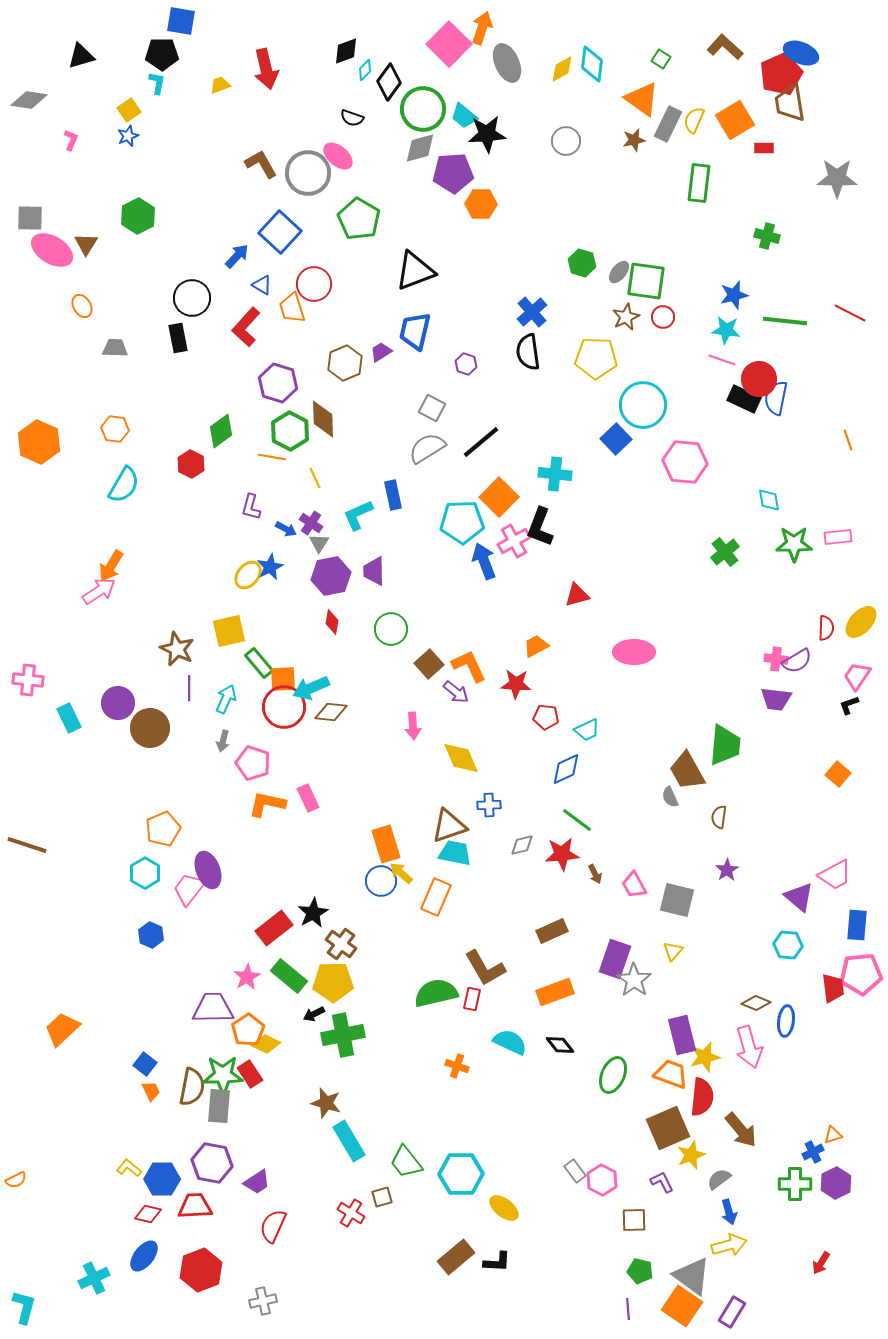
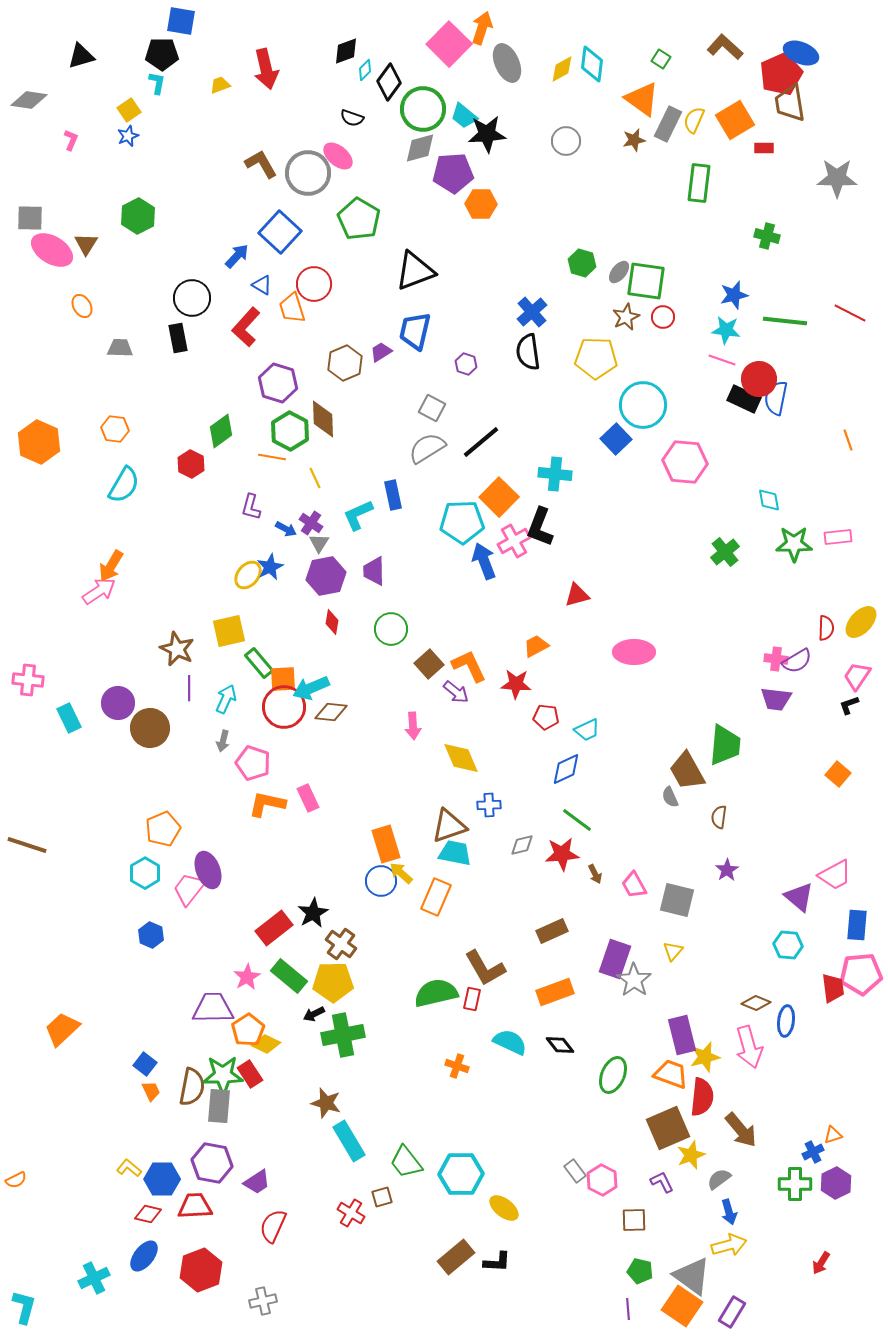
gray trapezoid at (115, 348): moved 5 px right
purple hexagon at (331, 576): moved 5 px left
